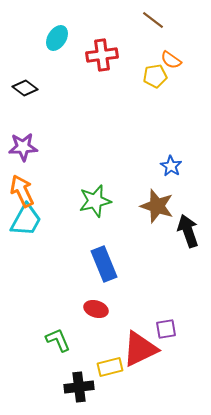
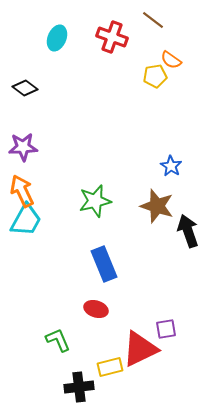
cyan ellipse: rotated 10 degrees counterclockwise
red cross: moved 10 px right, 18 px up; rotated 28 degrees clockwise
